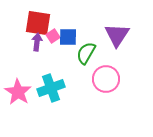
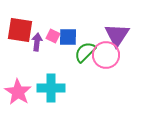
red square: moved 18 px left, 7 px down
pink square: rotated 32 degrees counterclockwise
green semicircle: moved 1 px left, 1 px up; rotated 15 degrees clockwise
pink circle: moved 24 px up
cyan cross: rotated 20 degrees clockwise
